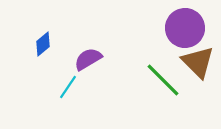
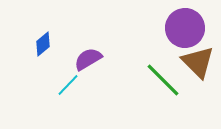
cyan line: moved 2 px up; rotated 10 degrees clockwise
